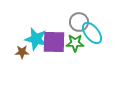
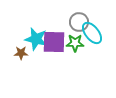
brown star: moved 1 px left, 1 px down
